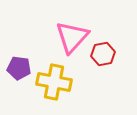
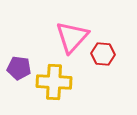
red hexagon: rotated 15 degrees clockwise
yellow cross: rotated 8 degrees counterclockwise
